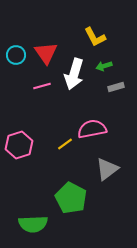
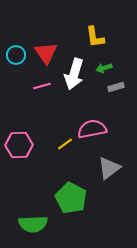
yellow L-shape: rotated 20 degrees clockwise
green arrow: moved 2 px down
pink hexagon: rotated 16 degrees clockwise
gray triangle: moved 2 px right, 1 px up
